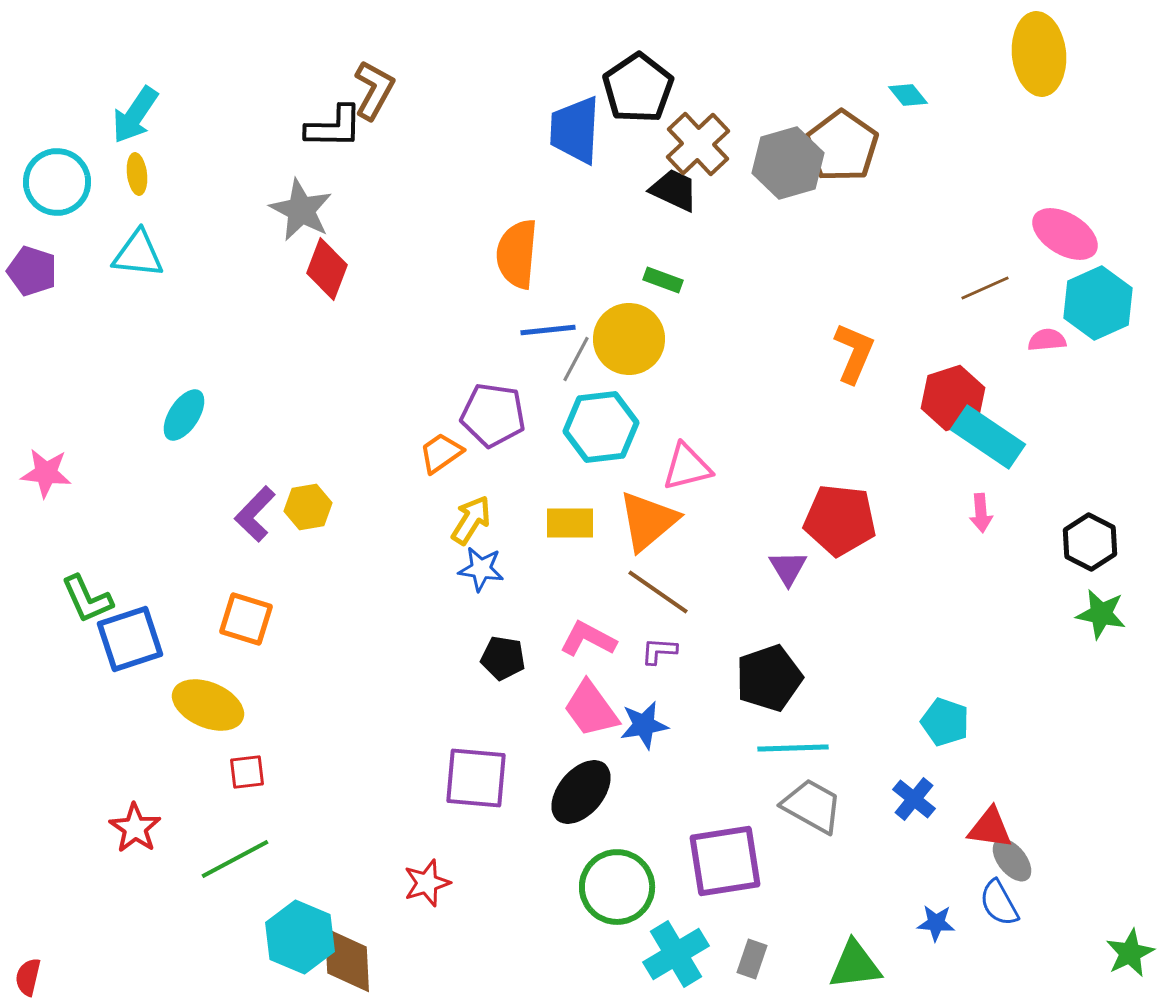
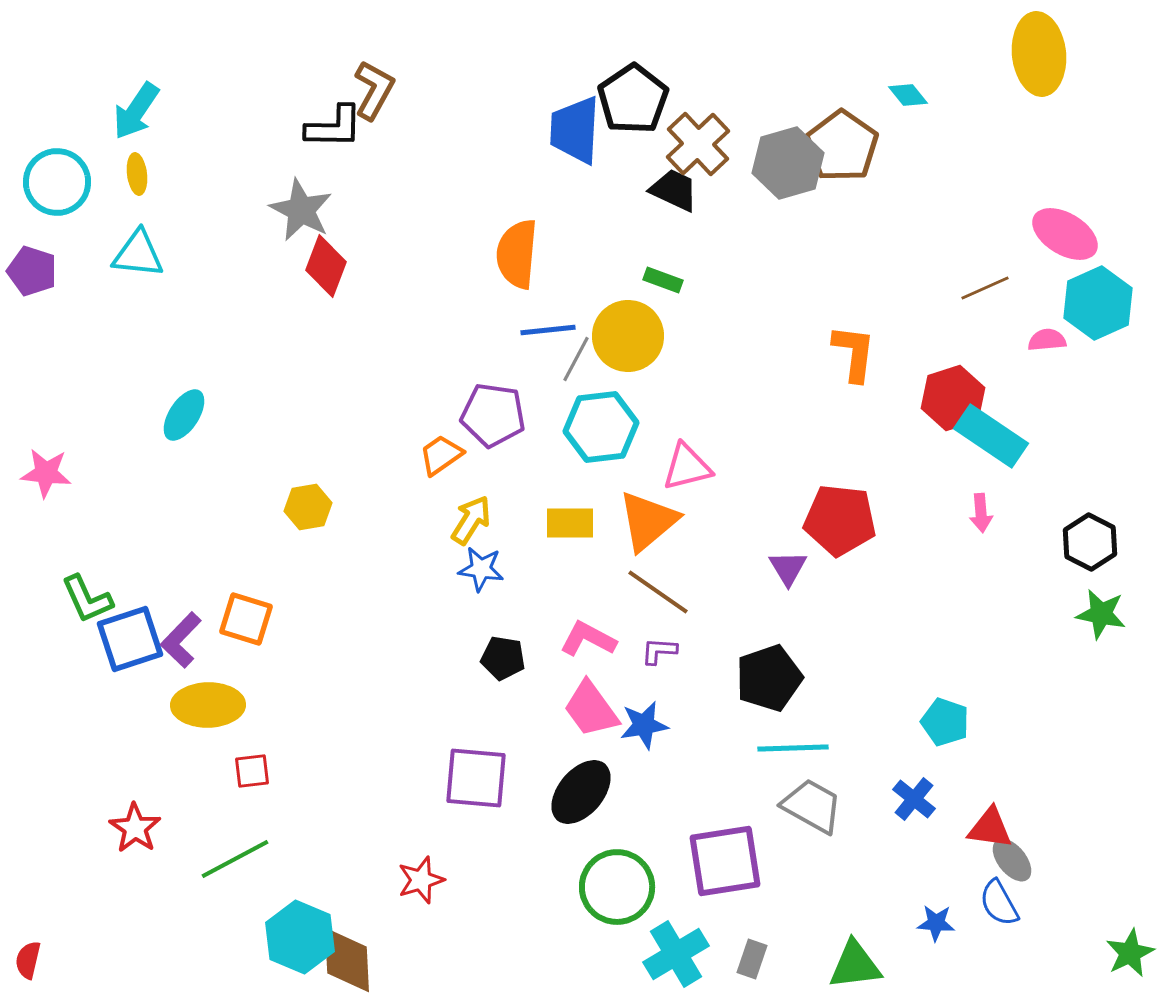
black pentagon at (638, 88): moved 5 px left, 11 px down
cyan arrow at (135, 115): moved 1 px right, 4 px up
red diamond at (327, 269): moved 1 px left, 3 px up
yellow circle at (629, 339): moved 1 px left, 3 px up
orange L-shape at (854, 353): rotated 16 degrees counterclockwise
cyan rectangle at (988, 437): moved 3 px right, 1 px up
orange trapezoid at (441, 453): moved 2 px down
purple L-shape at (255, 514): moved 74 px left, 126 px down
yellow ellipse at (208, 705): rotated 24 degrees counterclockwise
red square at (247, 772): moved 5 px right, 1 px up
red star at (427, 883): moved 6 px left, 3 px up
red semicircle at (28, 977): moved 17 px up
